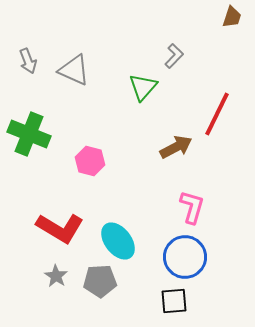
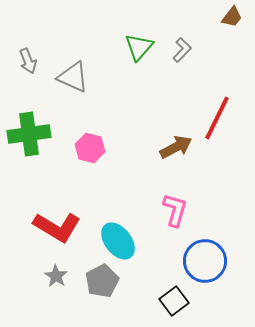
brown trapezoid: rotated 20 degrees clockwise
gray L-shape: moved 8 px right, 6 px up
gray triangle: moved 1 px left, 7 px down
green triangle: moved 4 px left, 40 px up
red line: moved 4 px down
green cross: rotated 30 degrees counterclockwise
pink hexagon: moved 13 px up
pink L-shape: moved 17 px left, 3 px down
red L-shape: moved 3 px left, 1 px up
blue circle: moved 20 px right, 4 px down
gray pentagon: moved 2 px right; rotated 24 degrees counterclockwise
black square: rotated 32 degrees counterclockwise
